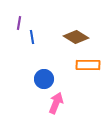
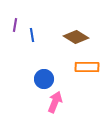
purple line: moved 4 px left, 2 px down
blue line: moved 2 px up
orange rectangle: moved 1 px left, 2 px down
pink arrow: moved 1 px left, 1 px up
